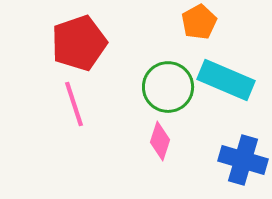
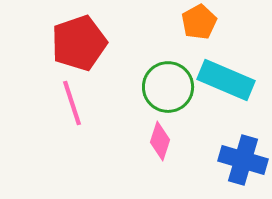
pink line: moved 2 px left, 1 px up
